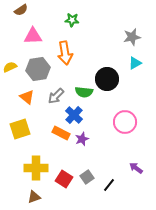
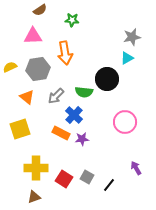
brown semicircle: moved 19 px right
cyan triangle: moved 8 px left, 5 px up
purple star: rotated 16 degrees clockwise
purple arrow: rotated 24 degrees clockwise
gray square: rotated 24 degrees counterclockwise
